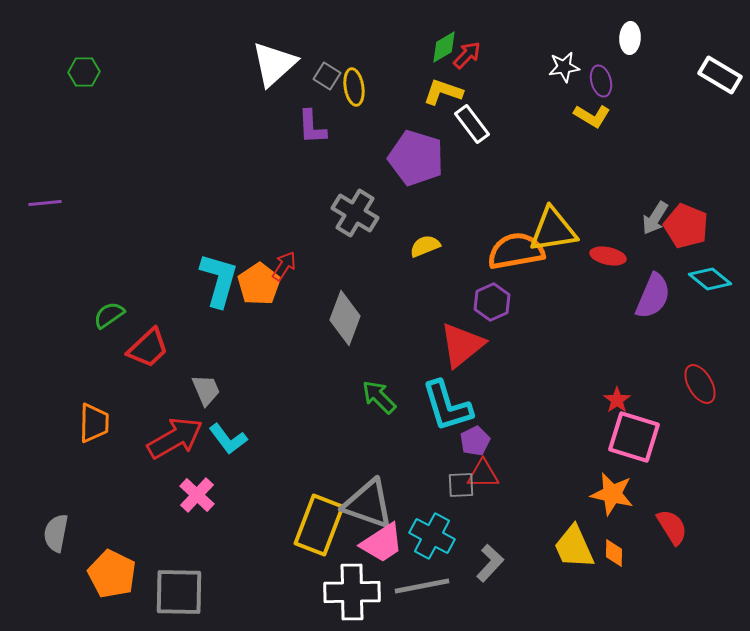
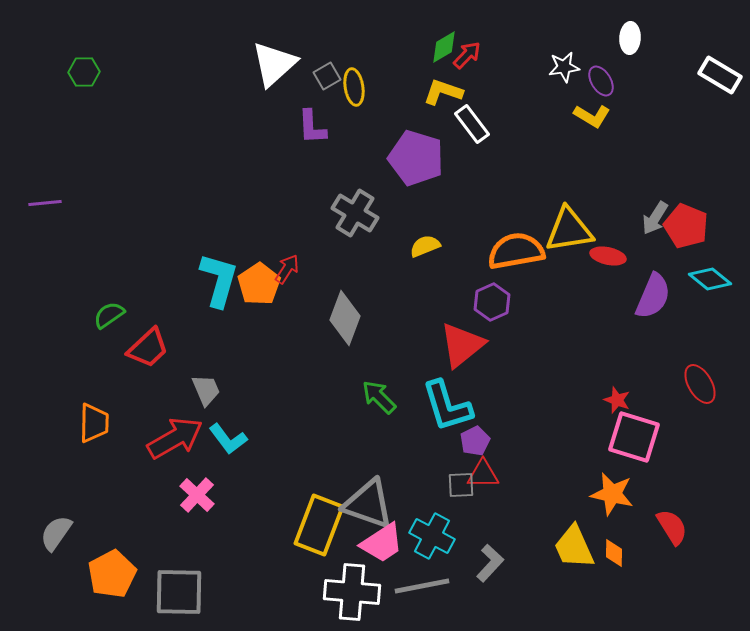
gray square at (327, 76): rotated 28 degrees clockwise
purple ellipse at (601, 81): rotated 16 degrees counterclockwise
yellow triangle at (553, 230): moved 16 px right
red arrow at (284, 266): moved 3 px right, 3 px down
red star at (617, 400): rotated 16 degrees counterclockwise
gray semicircle at (56, 533): rotated 24 degrees clockwise
orange pentagon at (112, 574): rotated 18 degrees clockwise
white cross at (352, 592): rotated 6 degrees clockwise
